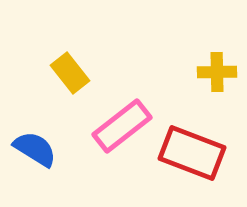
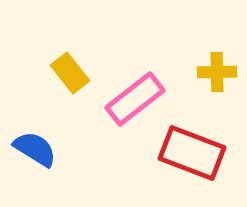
pink rectangle: moved 13 px right, 27 px up
